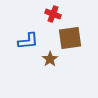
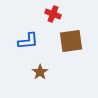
brown square: moved 1 px right, 3 px down
brown star: moved 10 px left, 13 px down
